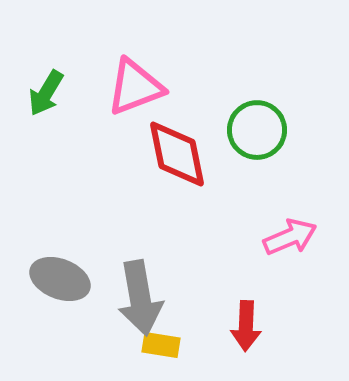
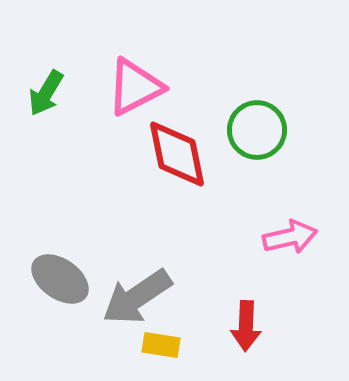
pink triangle: rotated 6 degrees counterclockwise
pink arrow: rotated 10 degrees clockwise
gray ellipse: rotated 14 degrees clockwise
gray arrow: moved 3 px left, 1 px up; rotated 66 degrees clockwise
